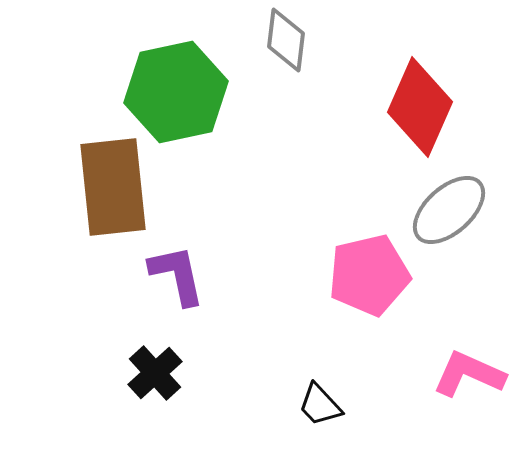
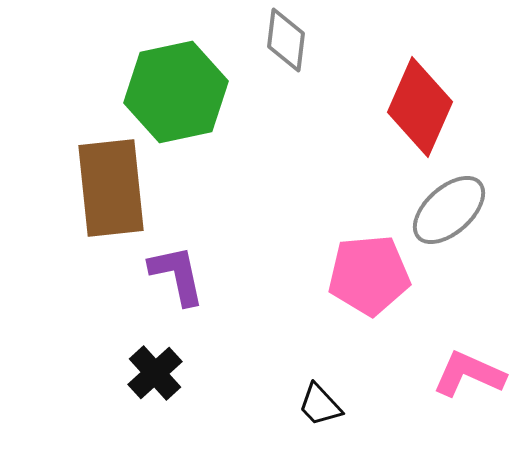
brown rectangle: moved 2 px left, 1 px down
pink pentagon: rotated 8 degrees clockwise
